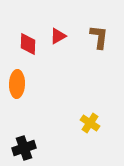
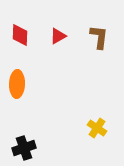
red diamond: moved 8 px left, 9 px up
yellow cross: moved 7 px right, 5 px down
